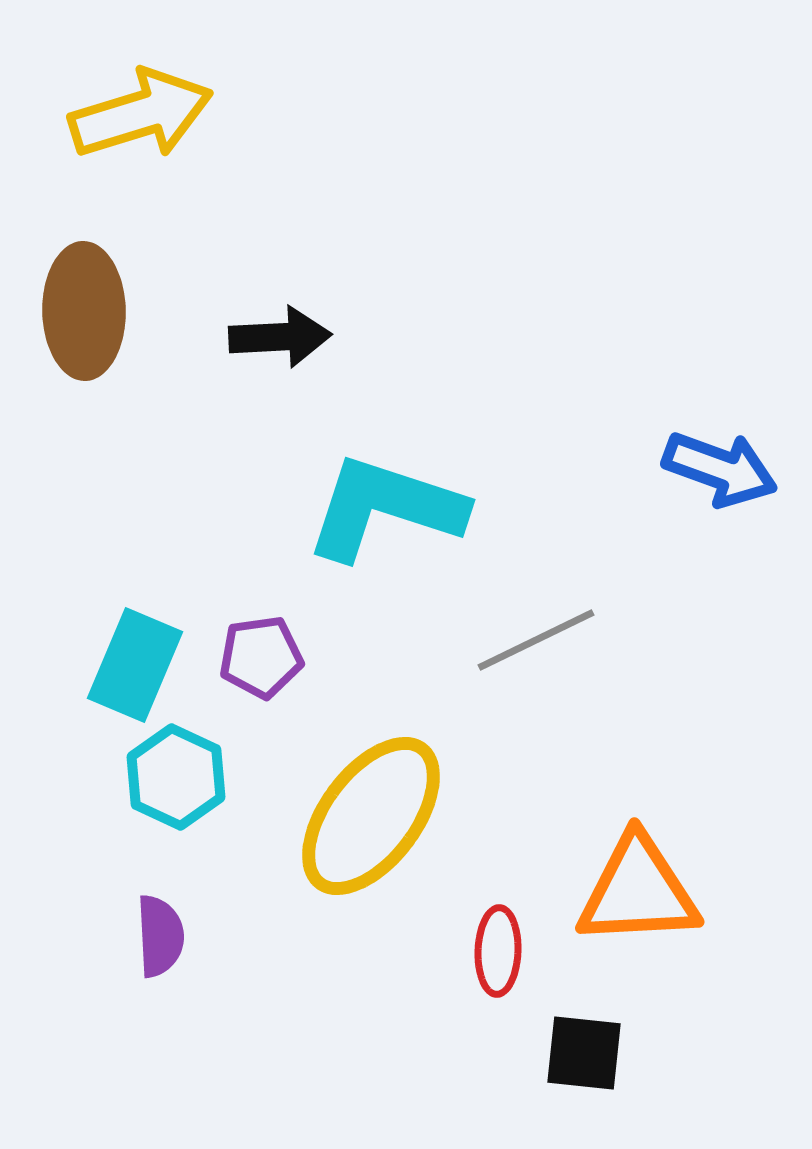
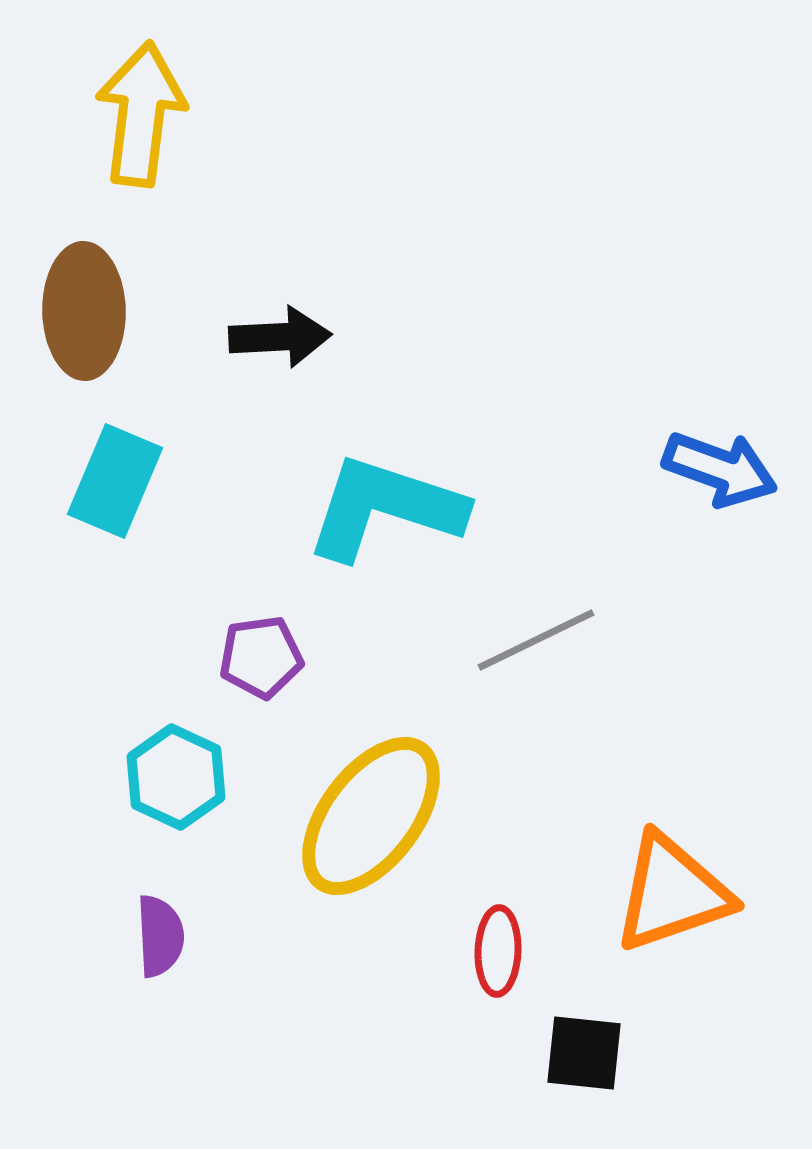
yellow arrow: rotated 66 degrees counterclockwise
cyan rectangle: moved 20 px left, 184 px up
orange triangle: moved 34 px right, 2 px down; rotated 16 degrees counterclockwise
